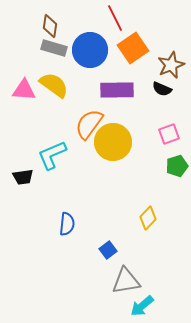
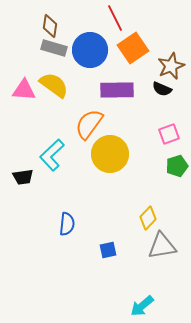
brown star: moved 1 px down
yellow circle: moved 3 px left, 12 px down
cyan L-shape: rotated 20 degrees counterclockwise
blue square: rotated 24 degrees clockwise
gray triangle: moved 36 px right, 35 px up
